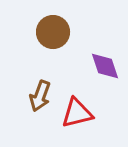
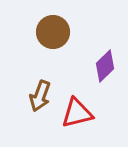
purple diamond: rotated 64 degrees clockwise
